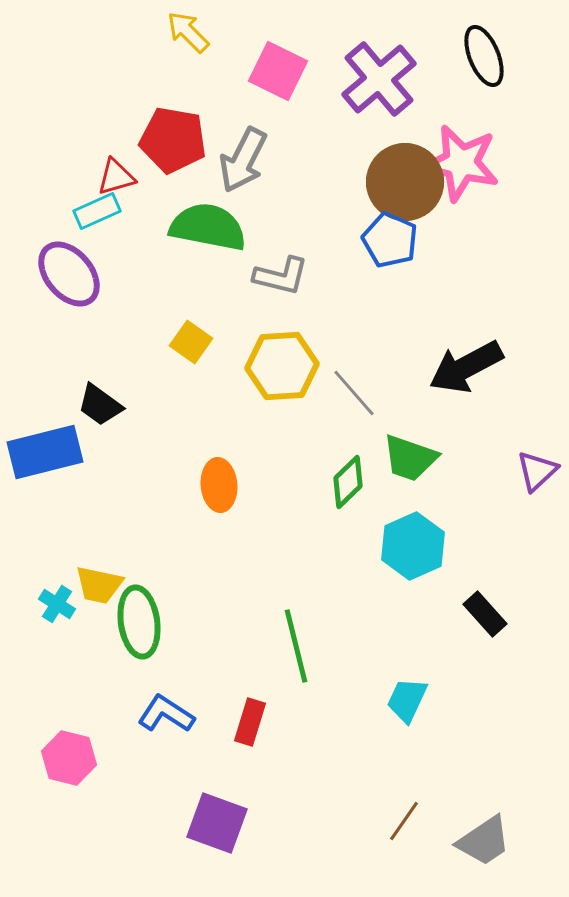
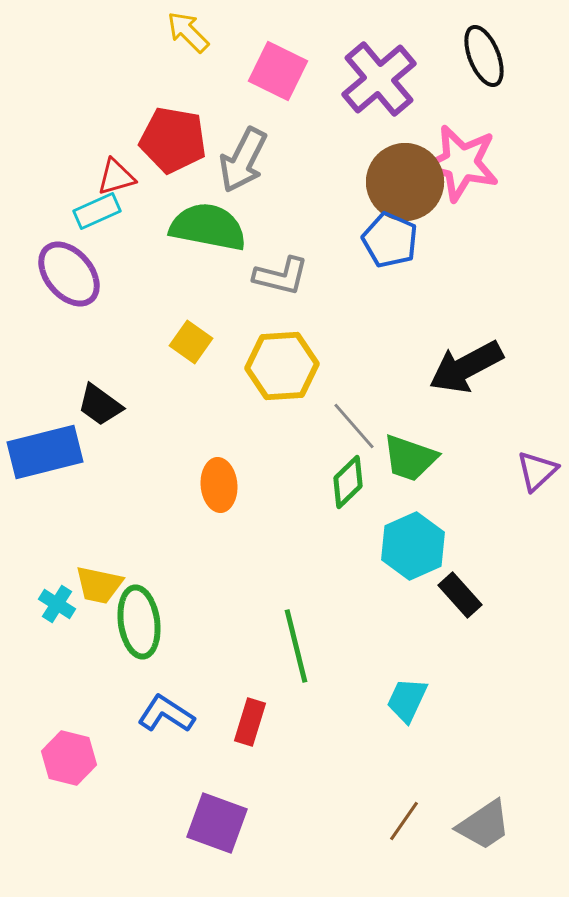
gray line: moved 33 px down
black rectangle: moved 25 px left, 19 px up
gray trapezoid: moved 16 px up
